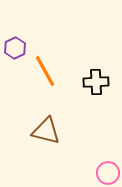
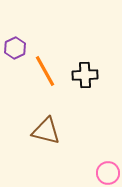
black cross: moved 11 px left, 7 px up
